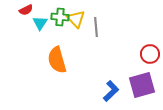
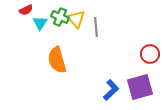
green cross: rotated 18 degrees clockwise
purple square: moved 2 px left, 2 px down
blue L-shape: moved 1 px up
